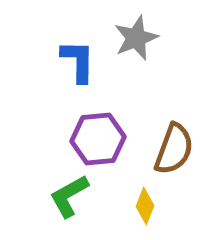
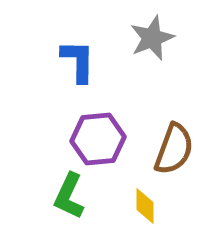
gray star: moved 16 px right
green L-shape: rotated 36 degrees counterclockwise
yellow diamond: rotated 21 degrees counterclockwise
